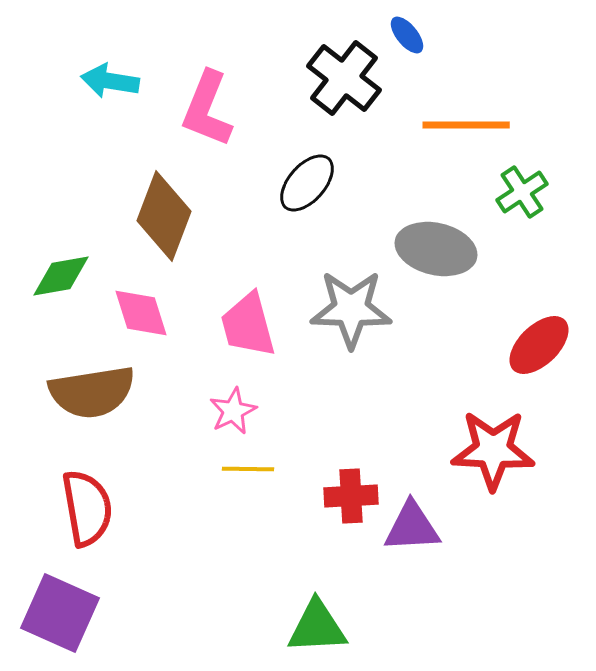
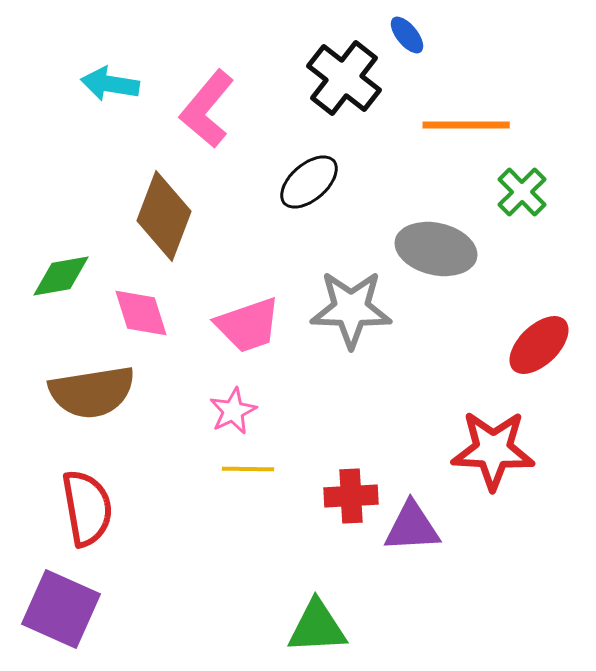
cyan arrow: moved 3 px down
pink L-shape: rotated 18 degrees clockwise
black ellipse: moved 2 px right, 1 px up; rotated 8 degrees clockwise
green cross: rotated 12 degrees counterclockwise
pink trapezoid: rotated 94 degrees counterclockwise
purple square: moved 1 px right, 4 px up
